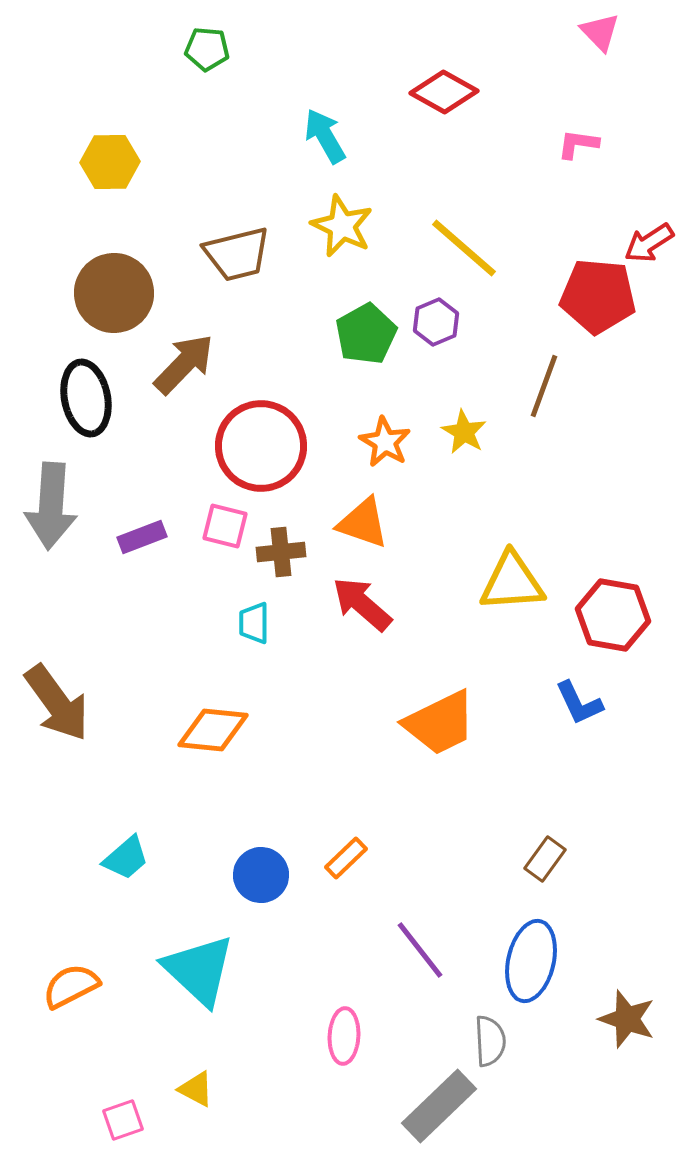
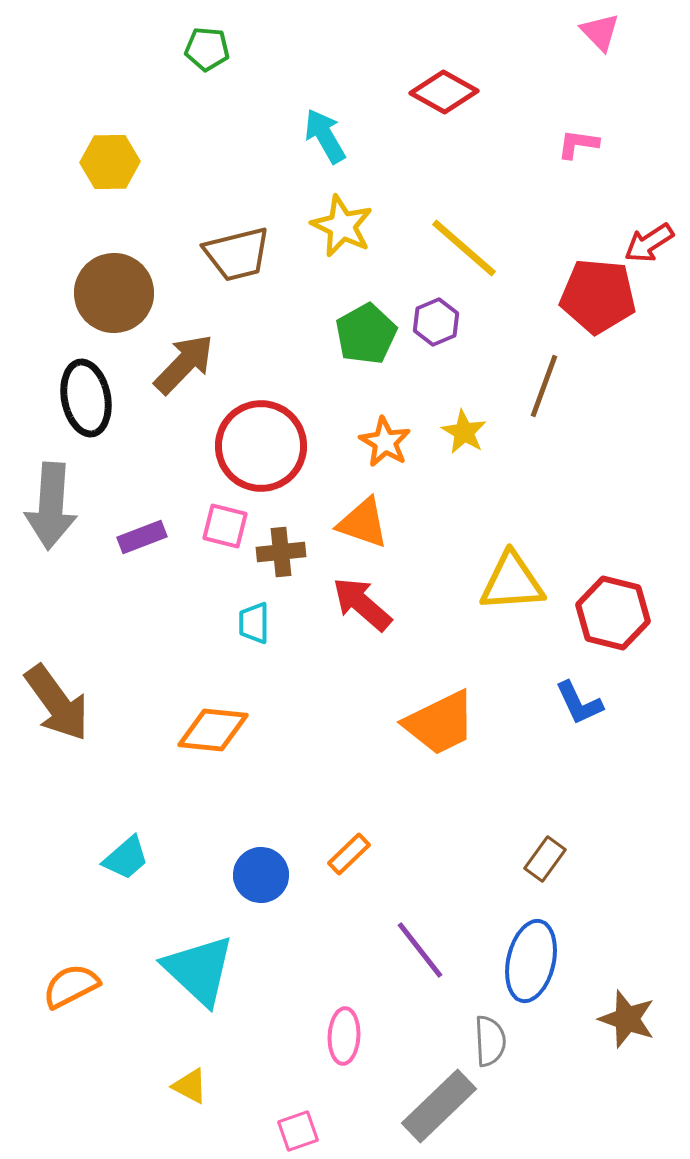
red hexagon at (613, 615): moved 2 px up; rotated 4 degrees clockwise
orange rectangle at (346, 858): moved 3 px right, 4 px up
yellow triangle at (196, 1089): moved 6 px left, 3 px up
pink square at (123, 1120): moved 175 px right, 11 px down
